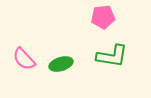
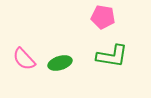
pink pentagon: rotated 15 degrees clockwise
green ellipse: moved 1 px left, 1 px up
